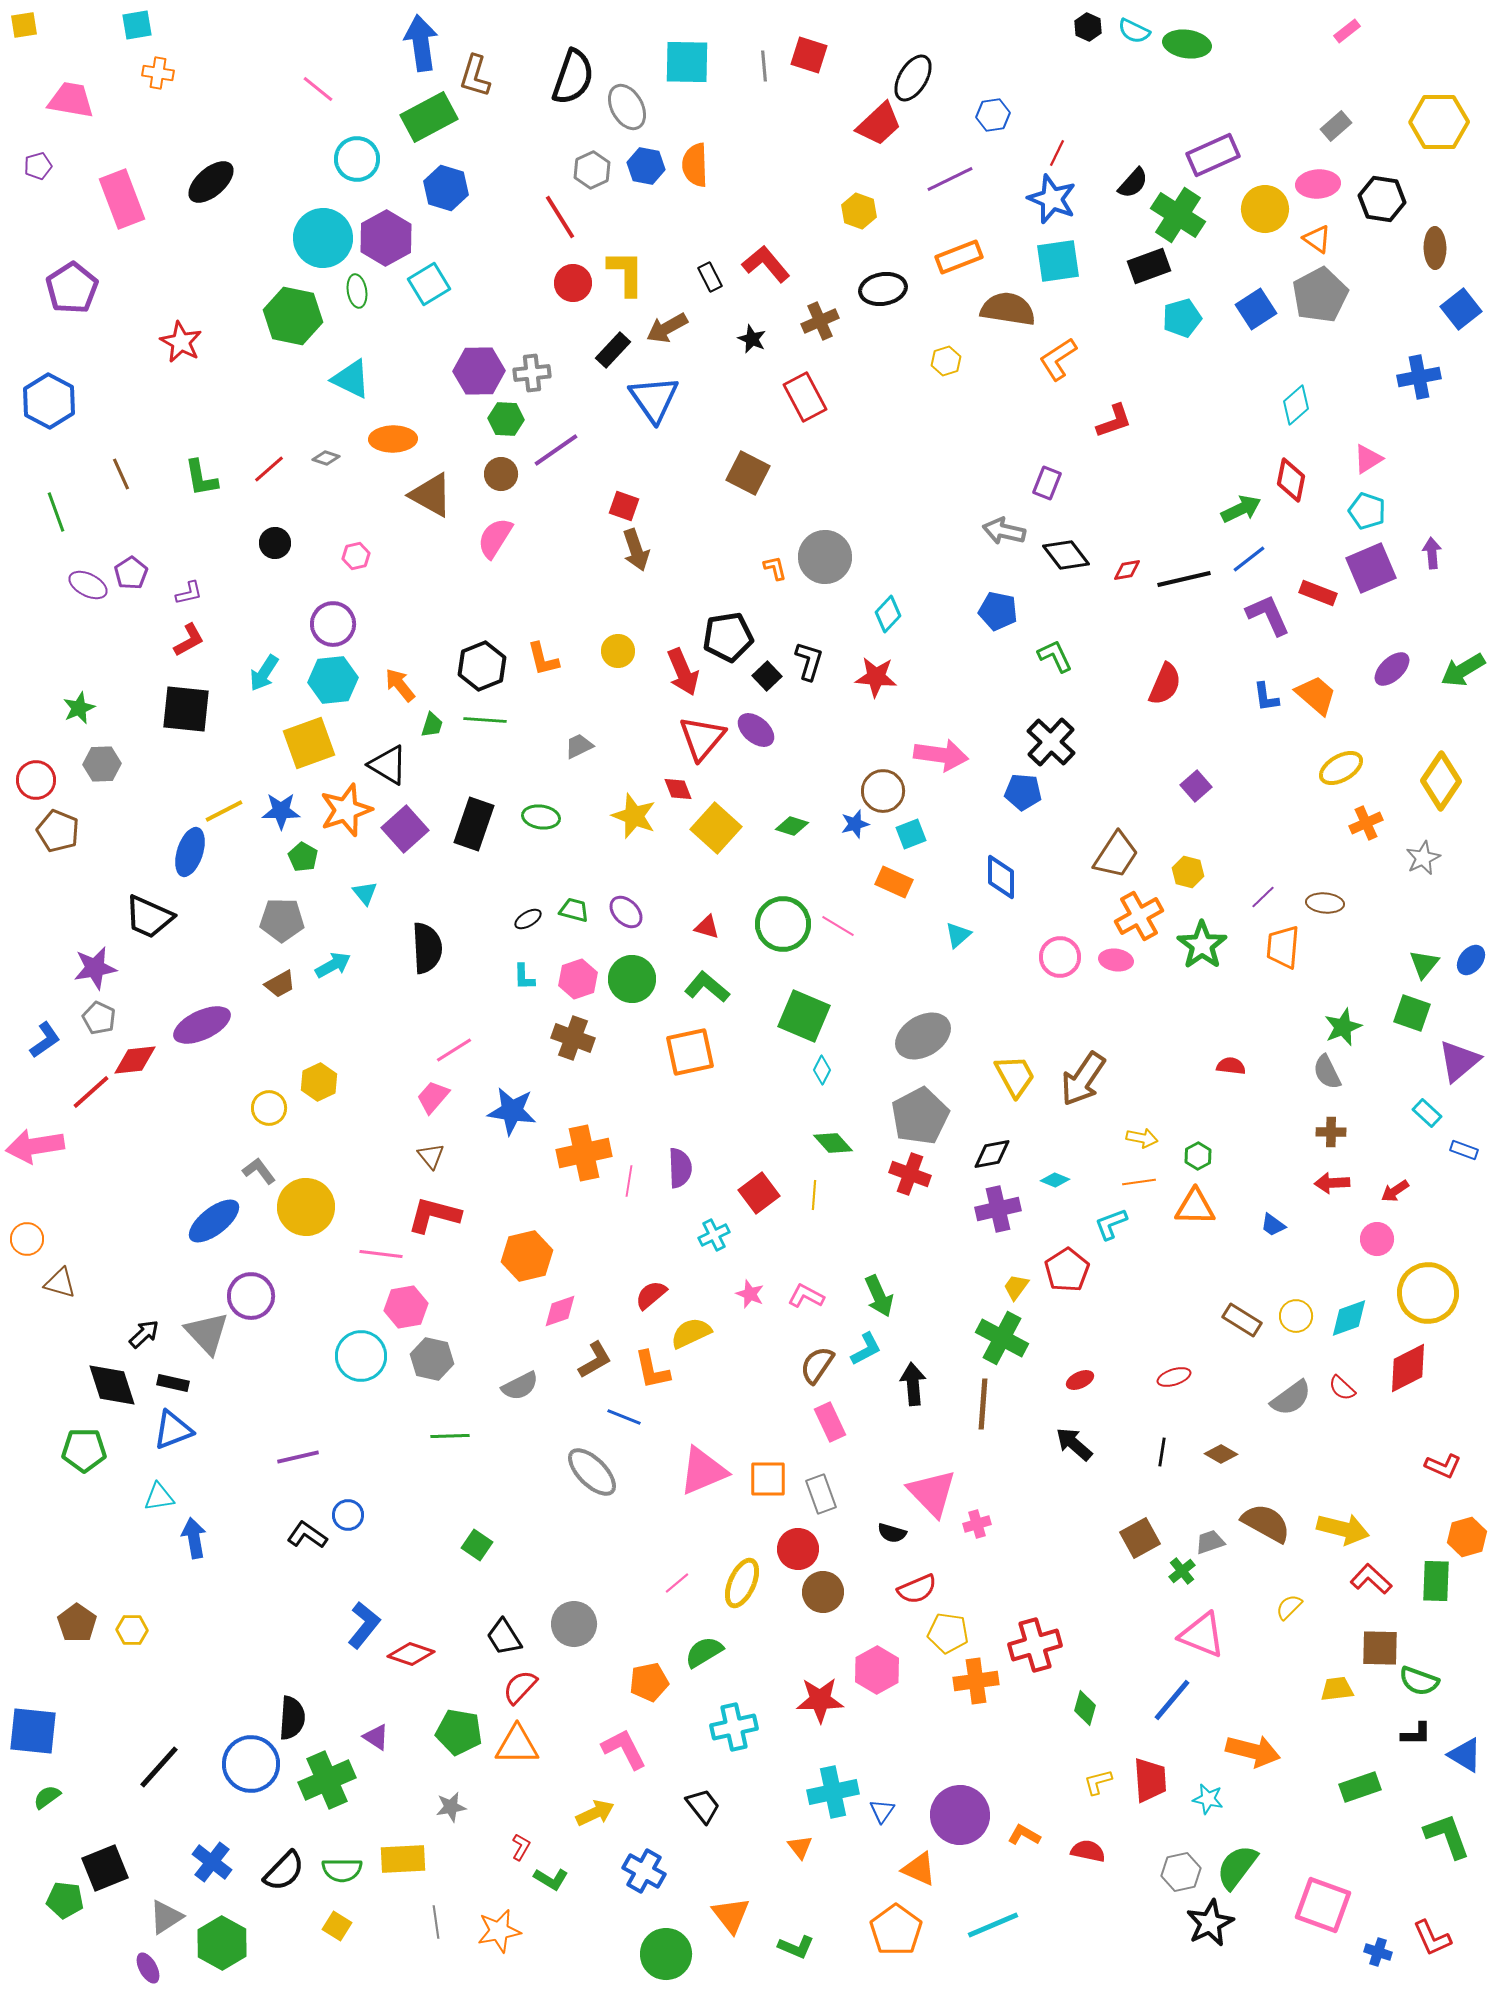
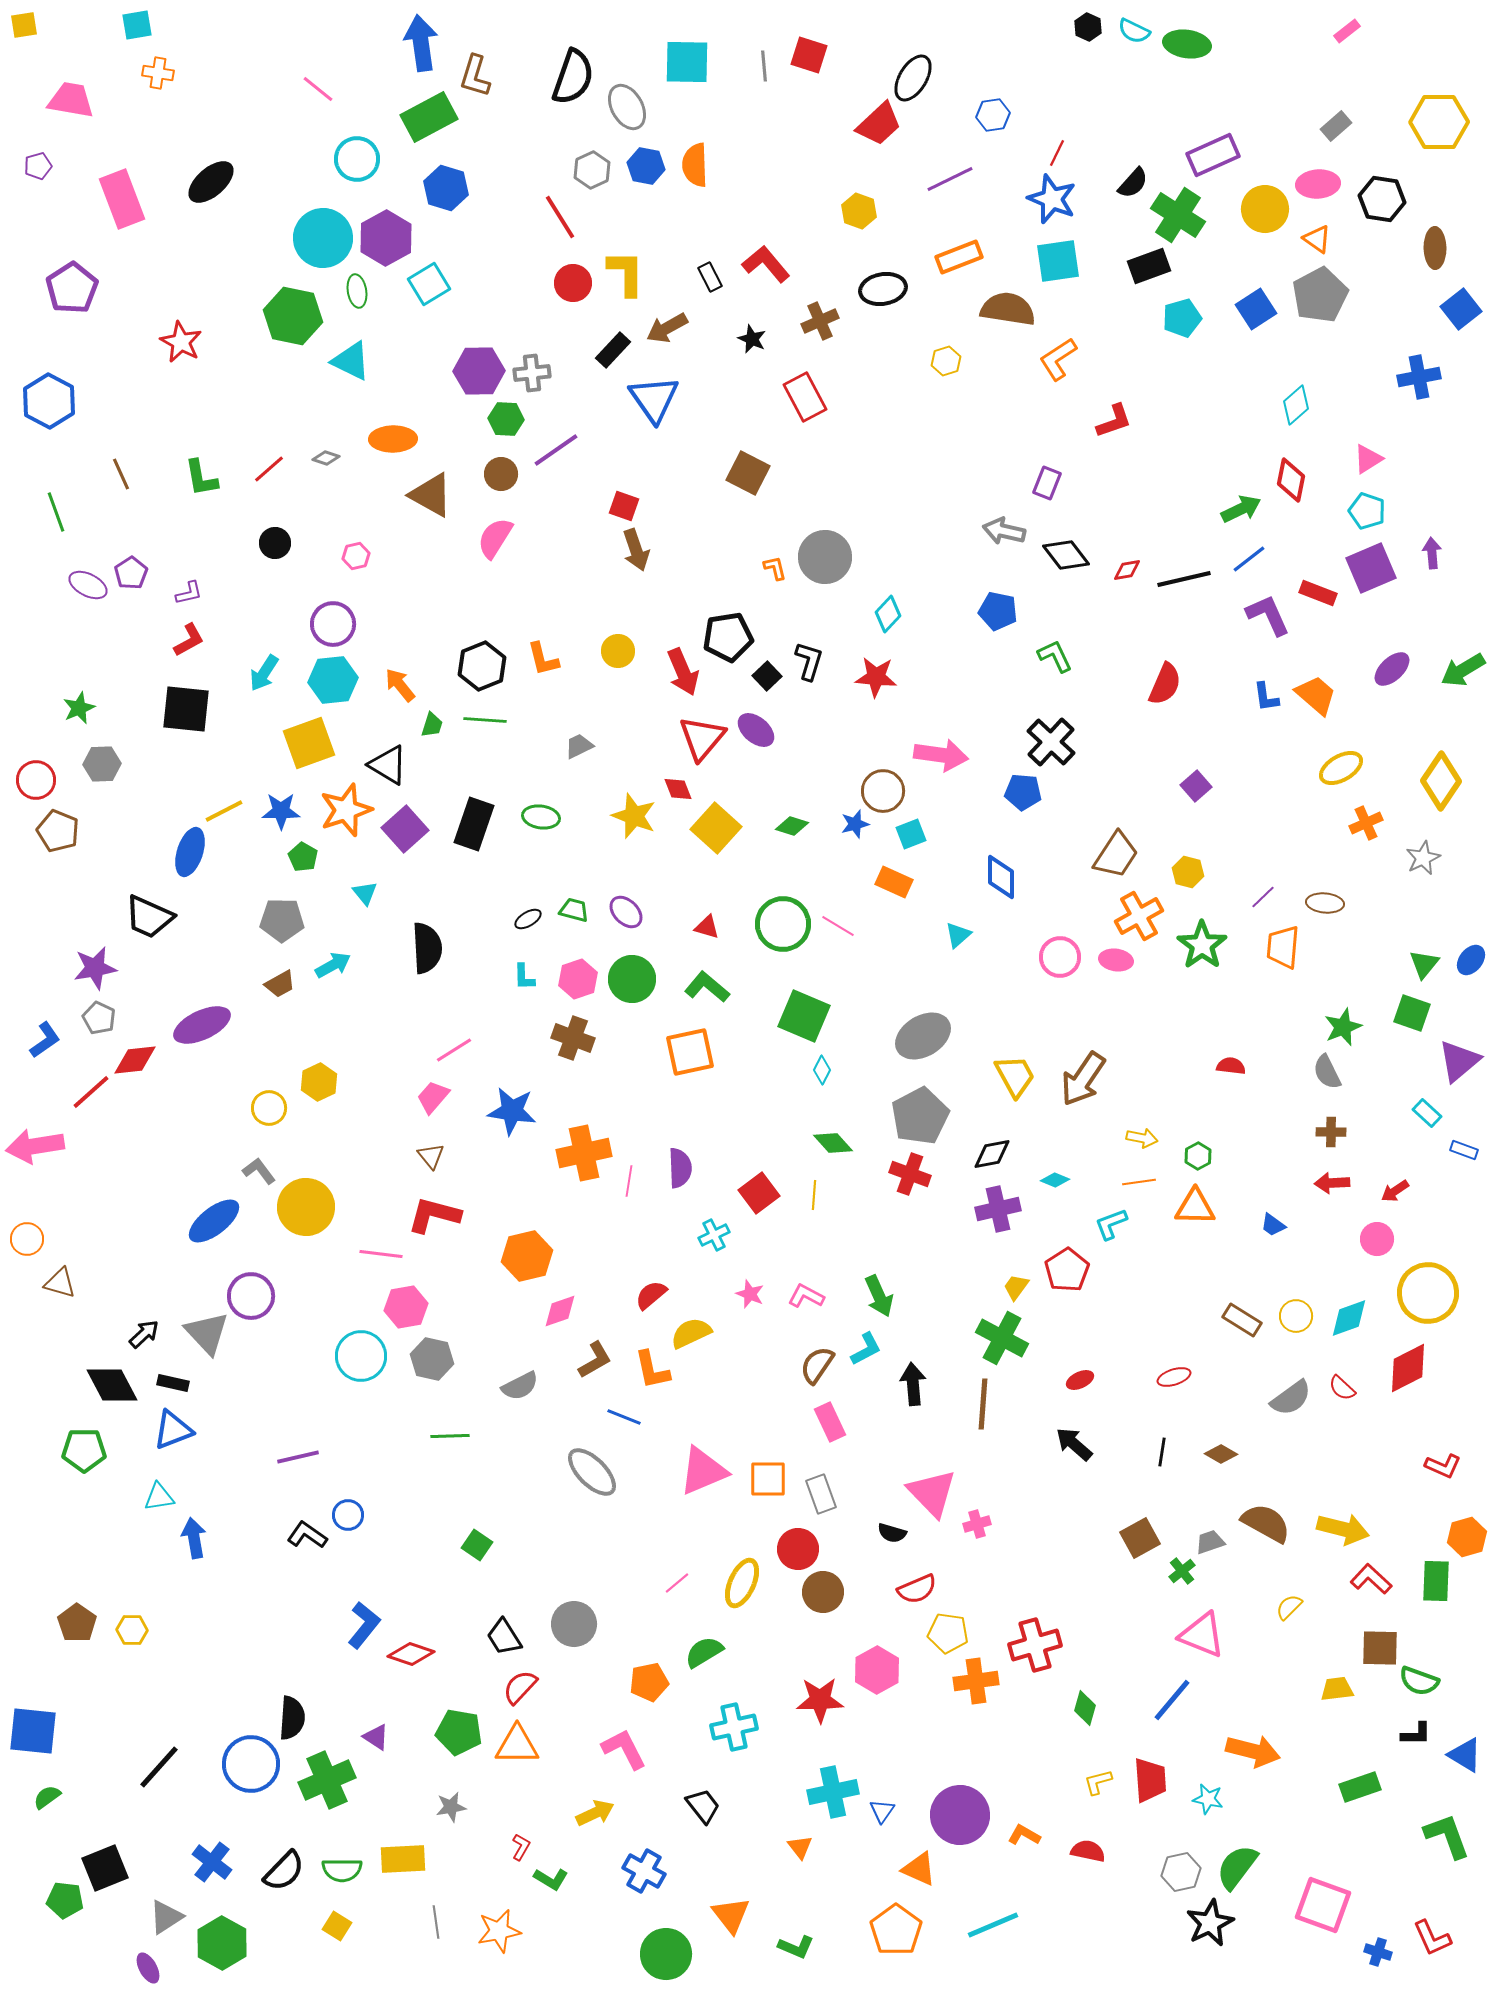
cyan triangle at (351, 379): moved 18 px up
black diamond at (112, 1385): rotated 10 degrees counterclockwise
